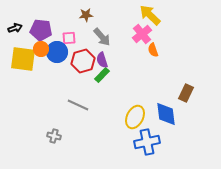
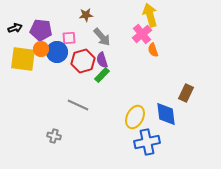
yellow arrow: rotated 30 degrees clockwise
